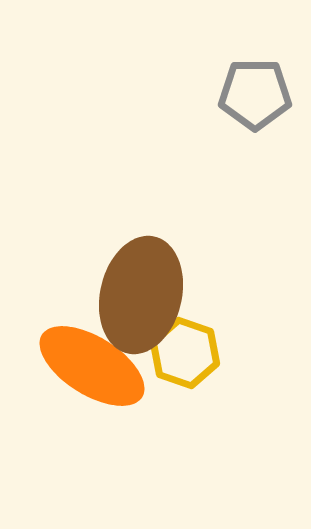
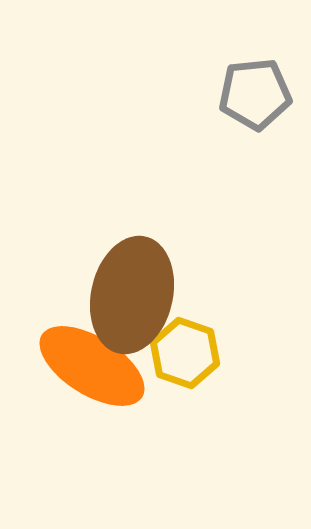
gray pentagon: rotated 6 degrees counterclockwise
brown ellipse: moved 9 px left
